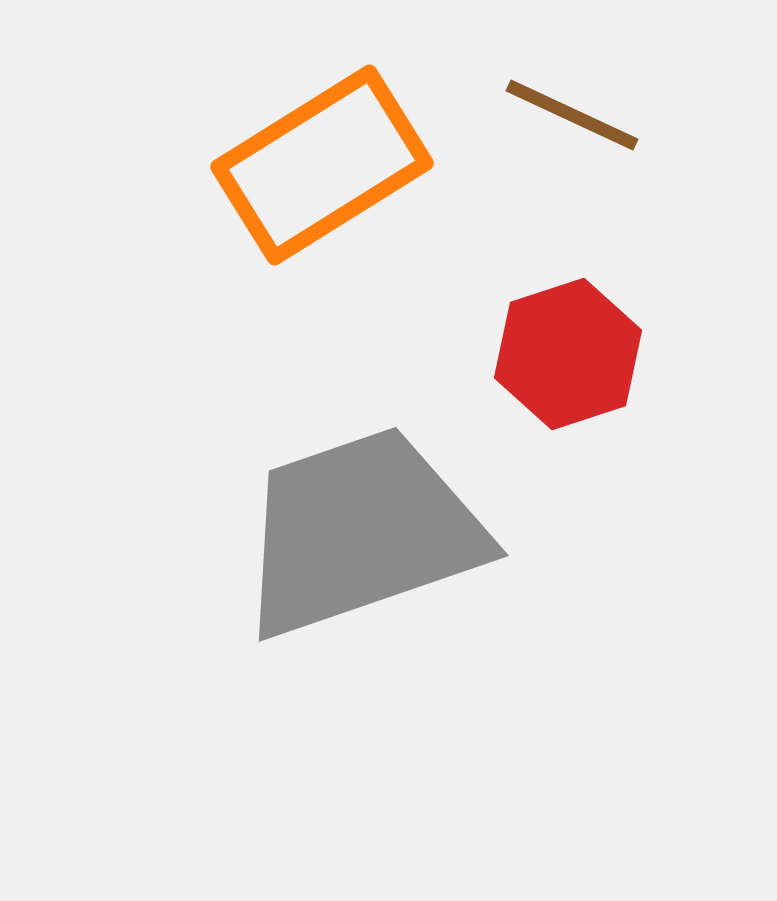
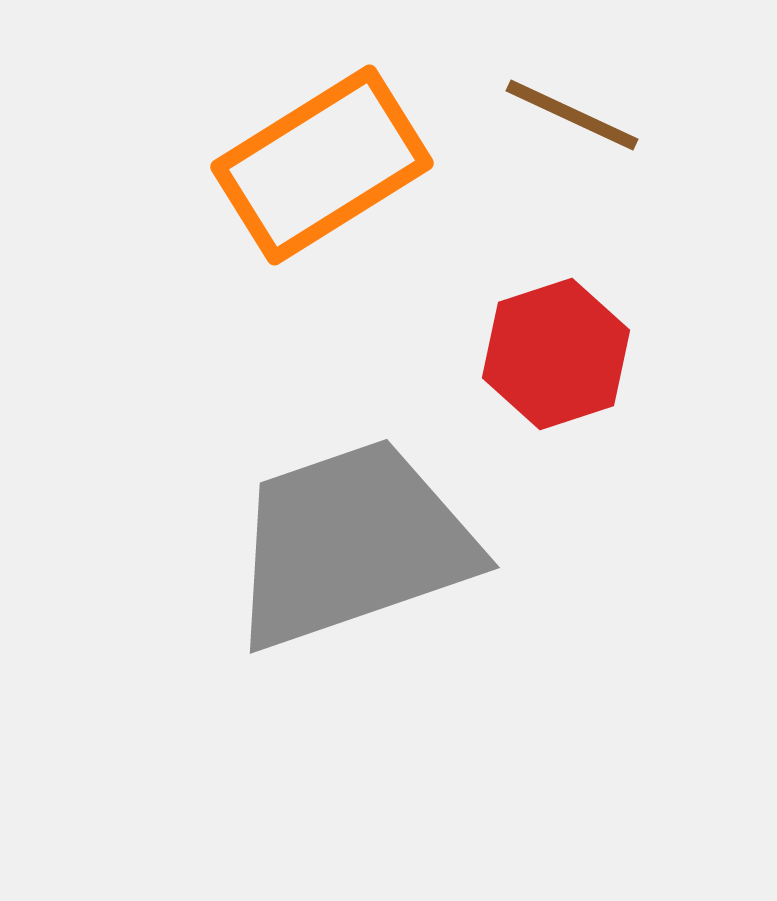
red hexagon: moved 12 px left
gray trapezoid: moved 9 px left, 12 px down
